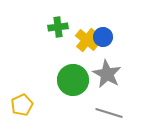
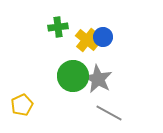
gray star: moved 9 px left, 5 px down
green circle: moved 4 px up
gray line: rotated 12 degrees clockwise
